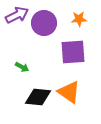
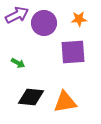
green arrow: moved 4 px left, 4 px up
orange triangle: moved 4 px left, 10 px down; rotated 45 degrees counterclockwise
black diamond: moved 7 px left
